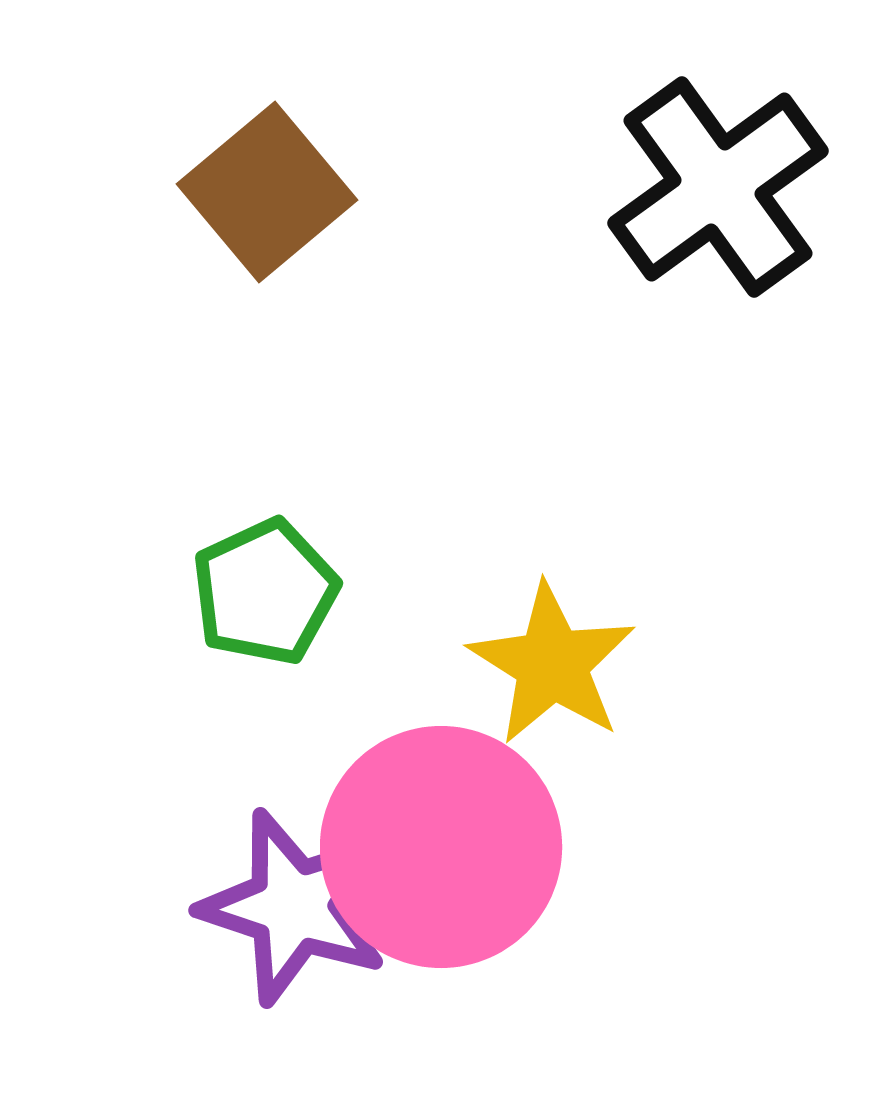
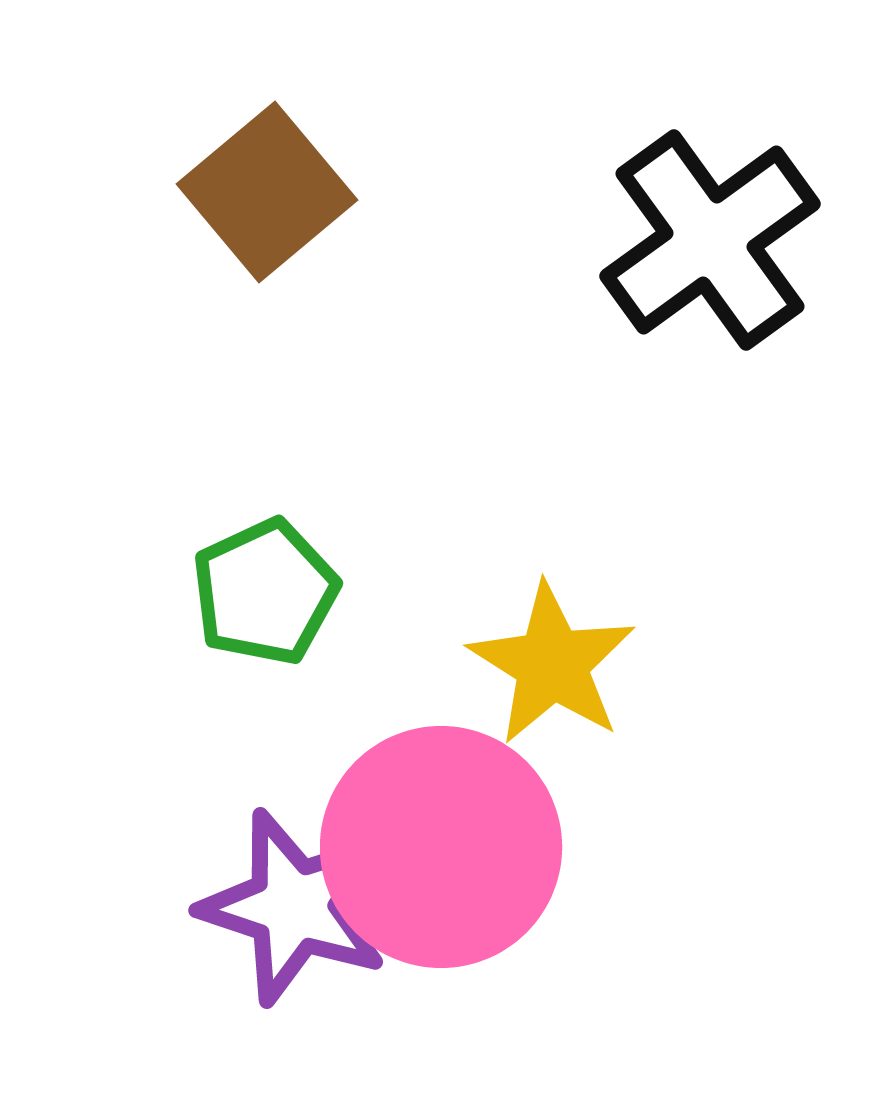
black cross: moved 8 px left, 53 px down
